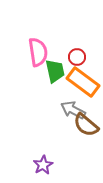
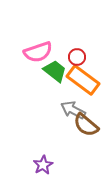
pink semicircle: rotated 80 degrees clockwise
green trapezoid: rotated 40 degrees counterclockwise
orange rectangle: moved 2 px up
